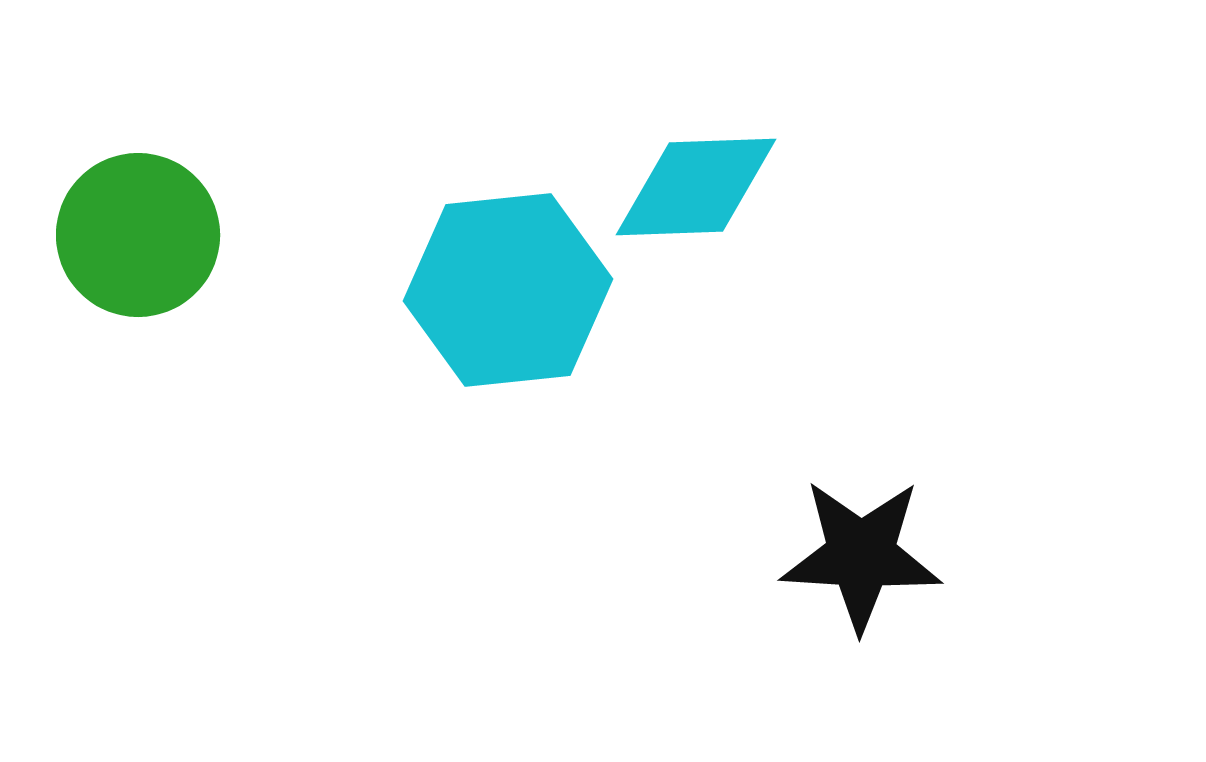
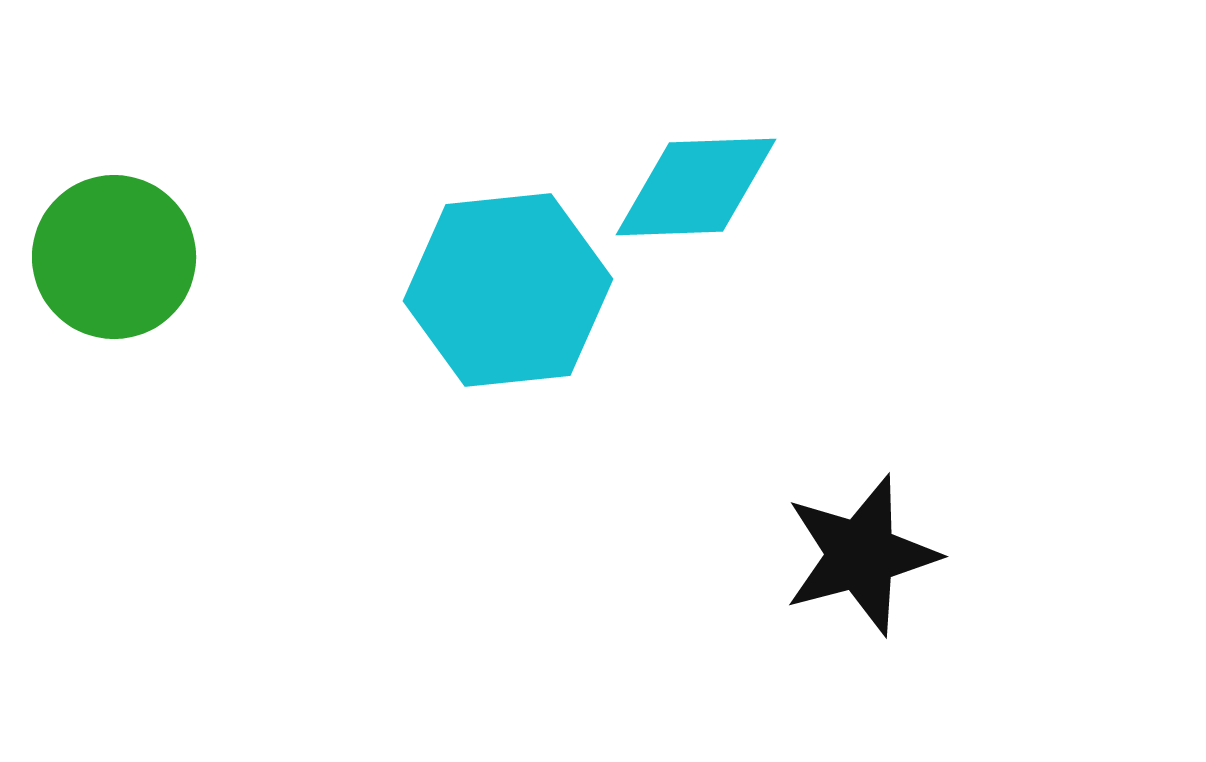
green circle: moved 24 px left, 22 px down
black star: rotated 18 degrees counterclockwise
